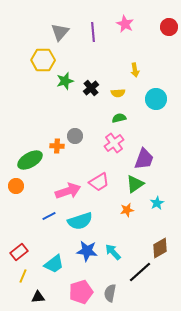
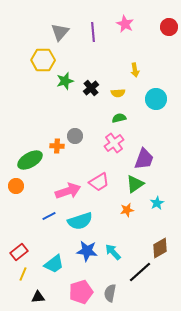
yellow line: moved 2 px up
